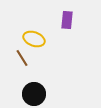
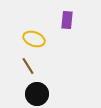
brown line: moved 6 px right, 8 px down
black circle: moved 3 px right
